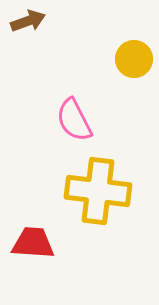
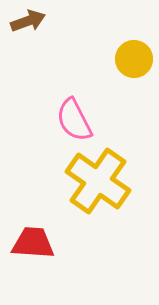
yellow cross: moved 10 px up; rotated 28 degrees clockwise
